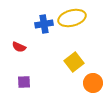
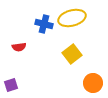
blue cross: rotated 24 degrees clockwise
red semicircle: rotated 32 degrees counterclockwise
yellow square: moved 2 px left, 8 px up
purple square: moved 13 px left, 3 px down; rotated 16 degrees counterclockwise
